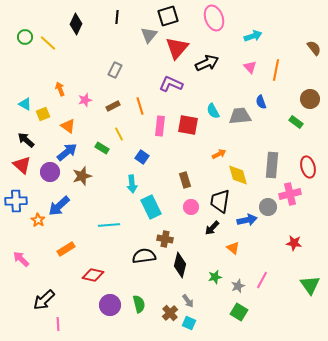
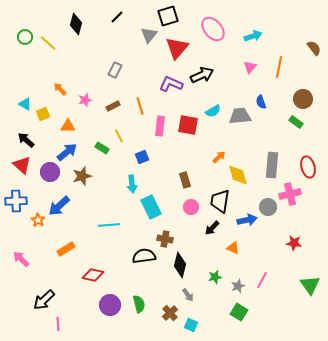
black line at (117, 17): rotated 40 degrees clockwise
pink ellipse at (214, 18): moved 1 px left, 11 px down; rotated 20 degrees counterclockwise
black diamond at (76, 24): rotated 10 degrees counterclockwise
black arrow at (207, 63): moved 5 px left, 12 px down
pink triangle at (250, 67): rotated 24 degrees clockwise
orange line at (276, 70): moved 3 px right, 3 px up
orange arrow at (60, 89): rotated 24 degrees counterclockwise
brown circle at (310, 99): moved 7 px left
cyan semicircle at (213, 111): rotated 91 degrees counterclockwise
orange triangle at (68, 126): rotated 35 degrees counterclockwise
yellow line at (119, 134): moved 2 px down
orange arrow at (219, 154): moved 3 px down; rotated 16 degrees counterclockwise
blue square at (142, 157): rotated 32 degrees clockwise
orange triangle at (233, 248): rotated 16 degrees counterclockwise
gray arrow at (188, 301): moved 6 px up
cyan square at (189, 323): moved 2 px right, 2 px down
